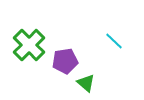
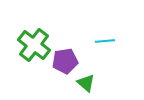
cyan line: moved 9 px left; rotated 48 degrees counterclockwise
green cross: moved 5 px right; rotated 8 degrees counterclockwise
